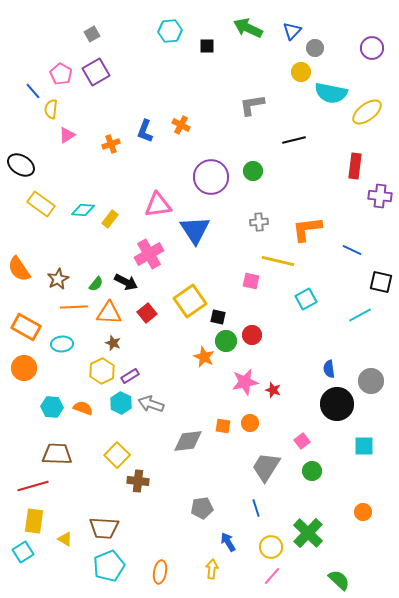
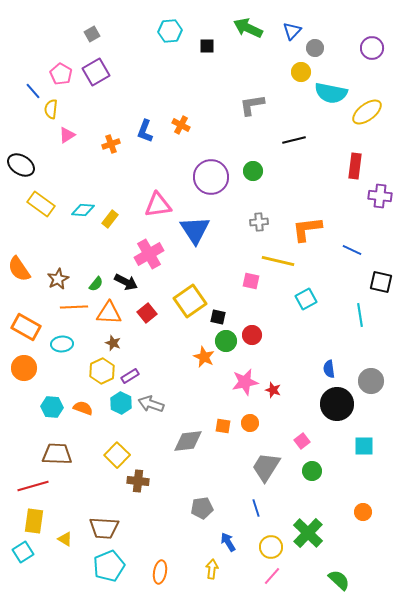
cyan line at (360, 315): rotated 70 degrees counterclockwise
